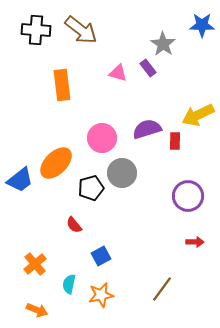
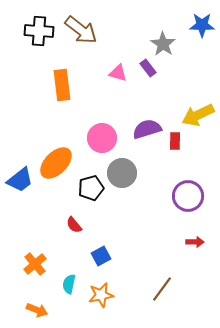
black cross: moved 3 px right, 1 px down
